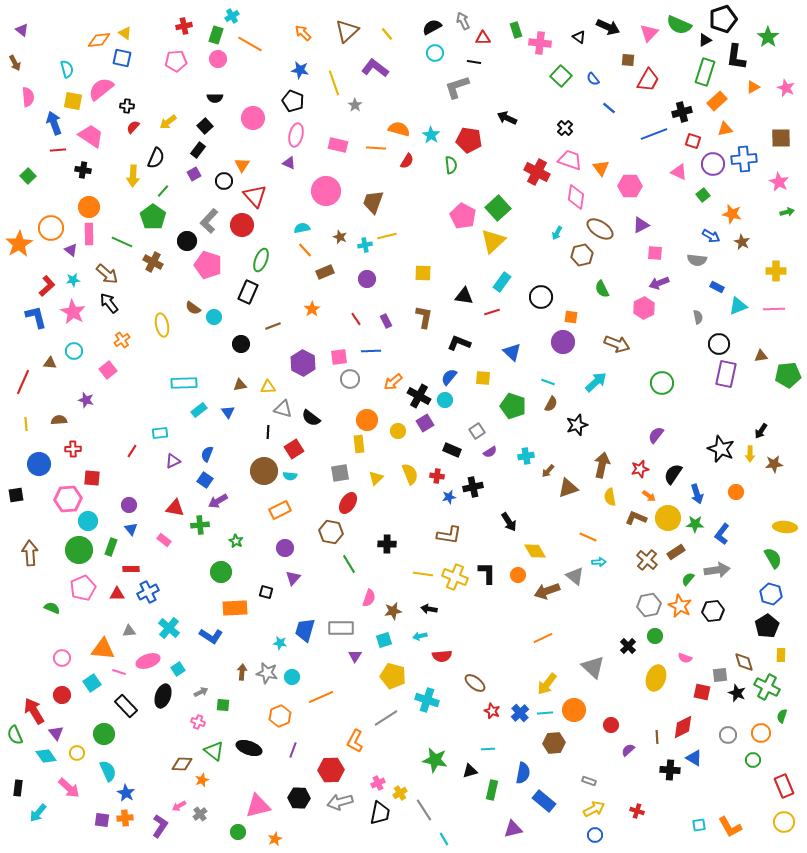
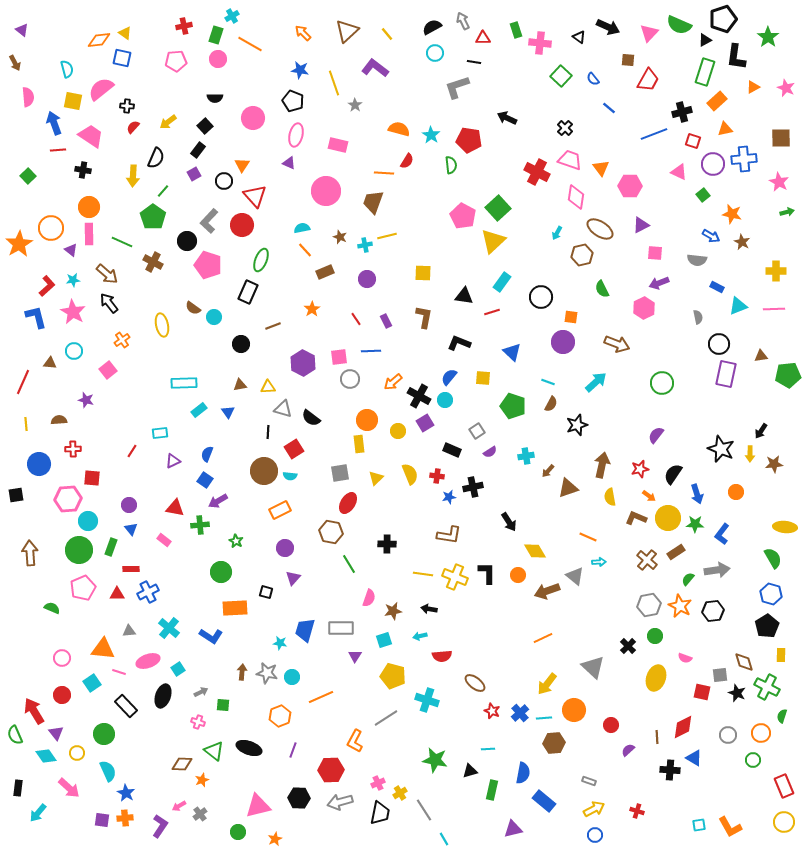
orange line at (376, 148): moved 8 px right, 25 px down
cyan line at (545, 713): moved 1 px left, 5 px down
